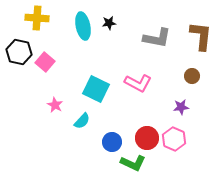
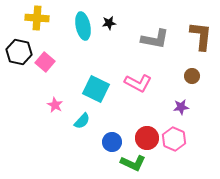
gray L-shape: moved 2 px left, 1 px down
